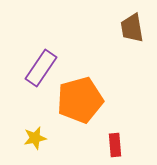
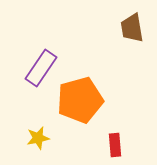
yellow star: moved 3 px right
